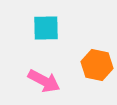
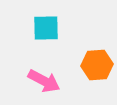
orange hexagon: rotated 16 degrees counterclockwise
